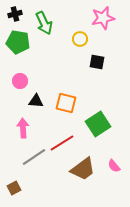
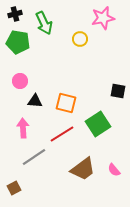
black square: moved 21 px right, 29 px down
black triangle: moved 1 px left
red line: moved 9 px up
pink semicircle: moved 4 px down
